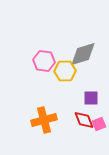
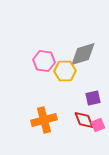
purple square: moved 2 px right; rotated 14 degrees counterclockwise
pink square: moved 1 px left, 1 px down
